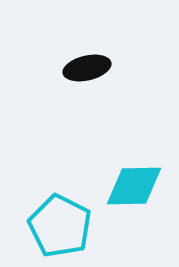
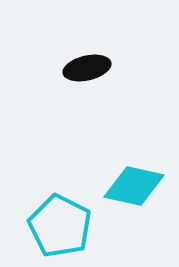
cyan diamond: rotated 14 degrees clockwise
